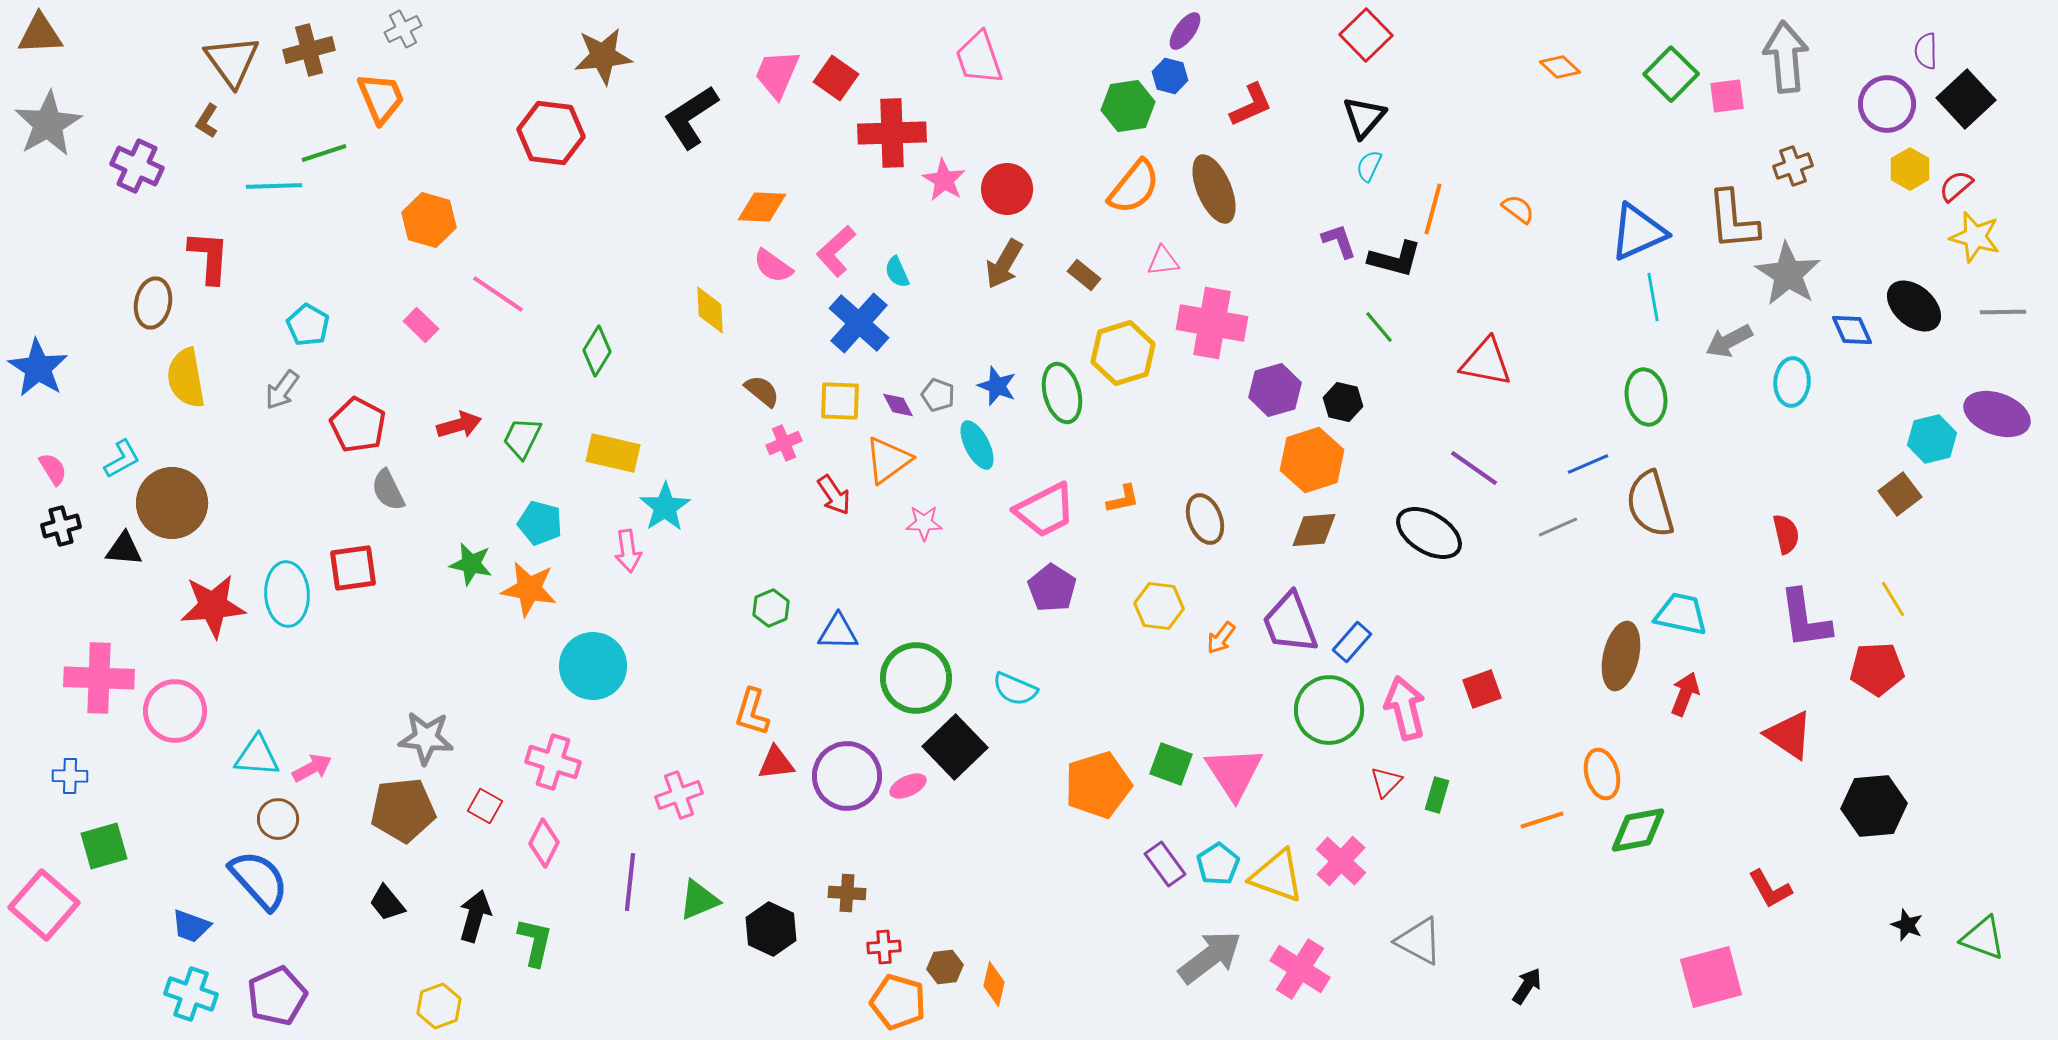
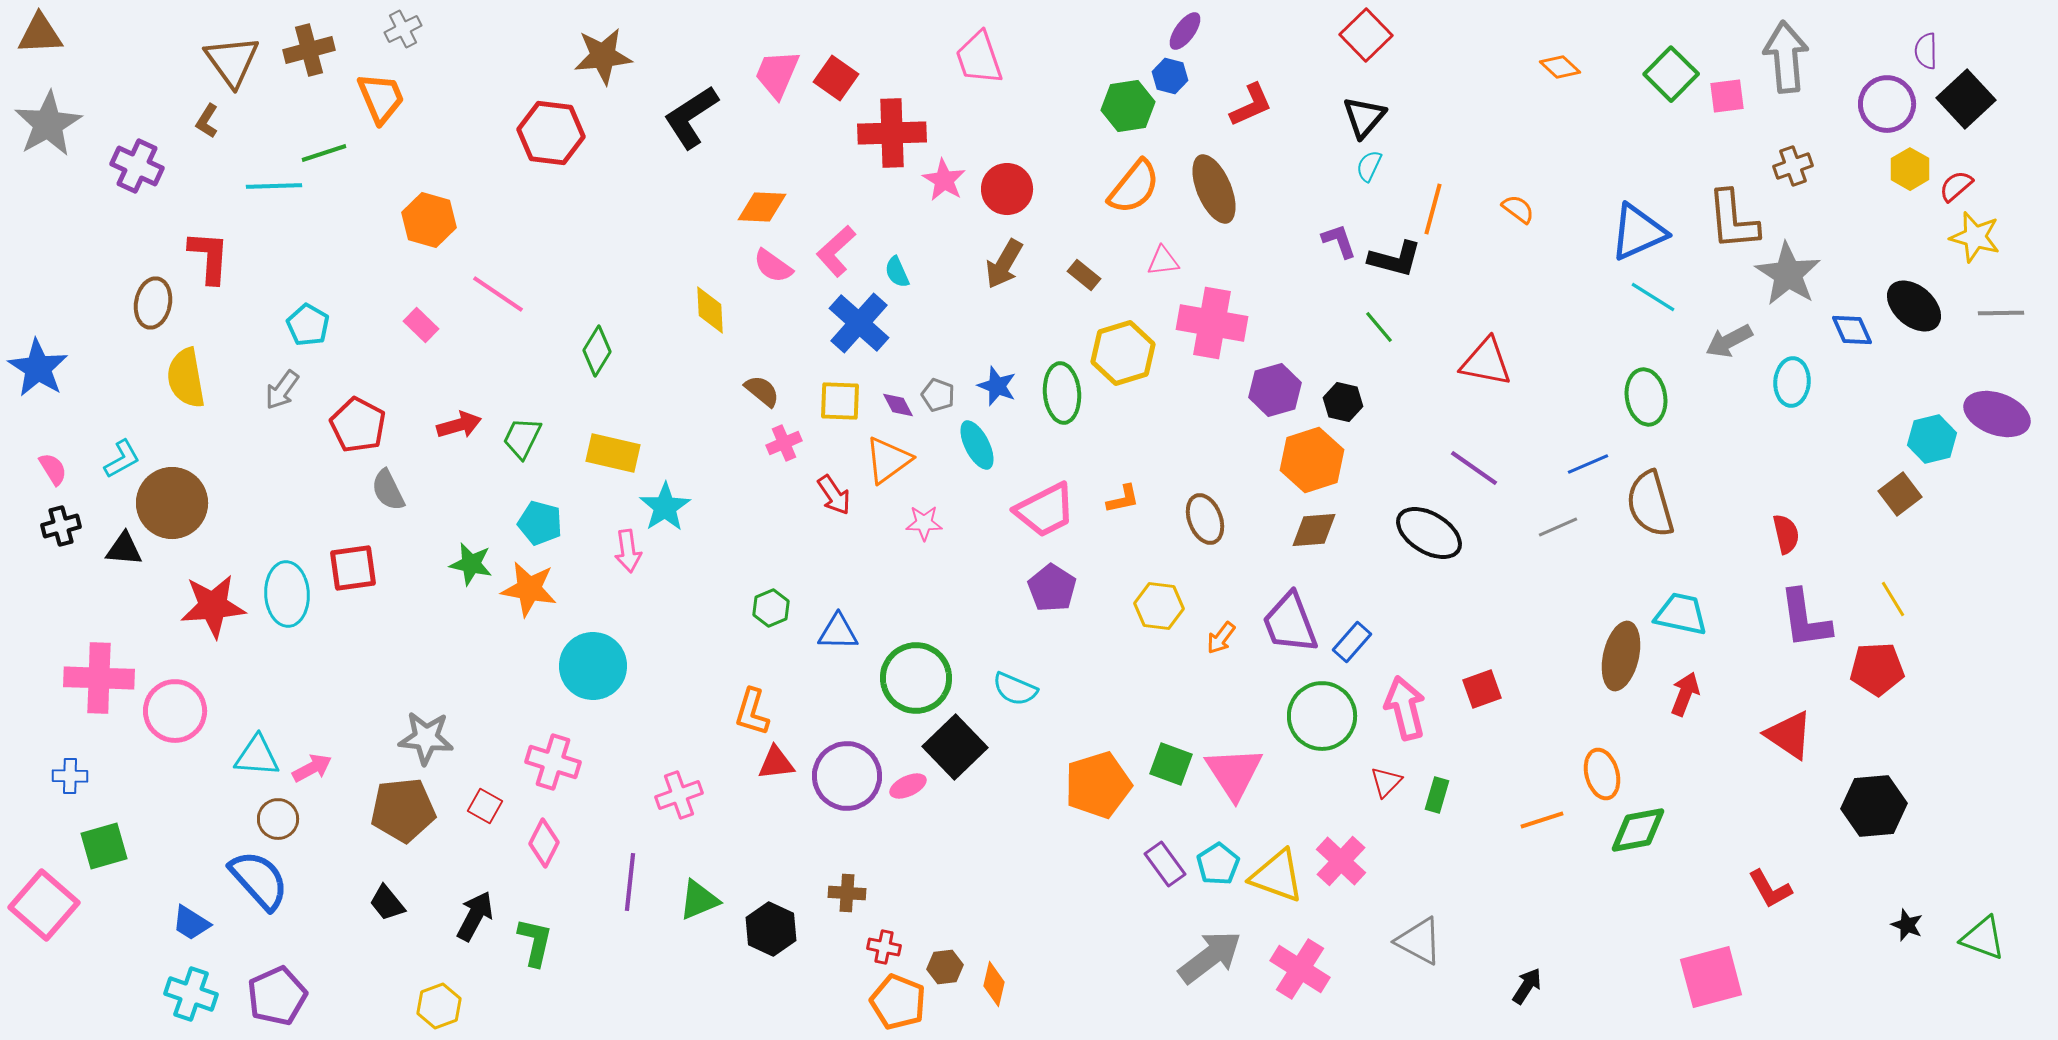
cyan line at (1653, 297): rotated 48 degrees counterclockwise
gray line at (2003, 312): moved 2 px left, 1 px down
green ellipse at (1062, 393): rotated 10 degrees clockwise
green circle at (1329, 710): moved 7 px left, 6 px down
black arrow at (475, 916): rotated 12 degrees clockwise
blue trapezoid at (191, 926): moved 3 px up; rotated 12 degrees clockwise
red cross at (884, 947): rotated 16 degrees clockwise
orange pentagon at (898, 1002): rotated 6 degrees clockwise
